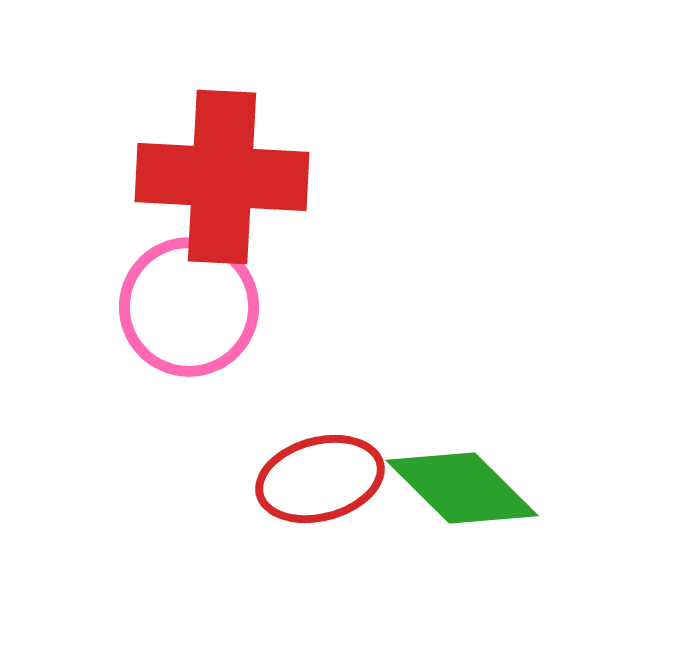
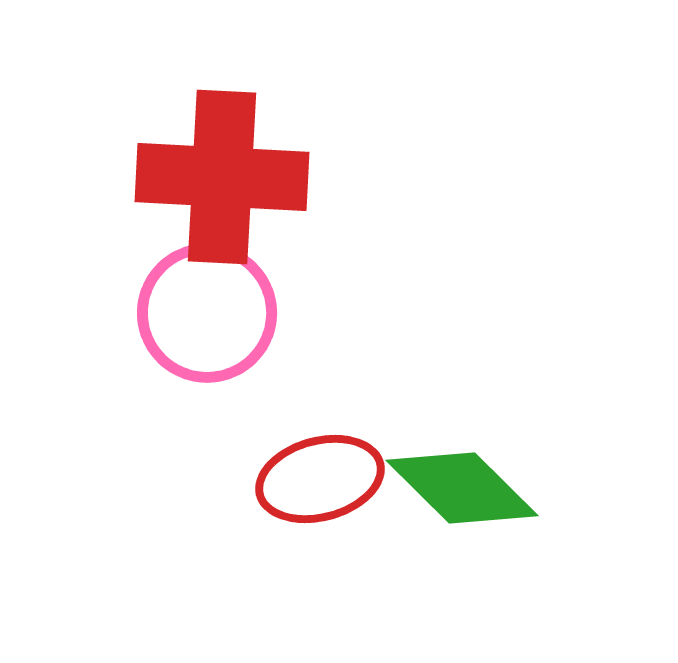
pink circle: moved 18 px right, 6 px down
